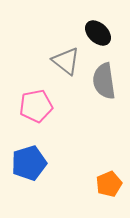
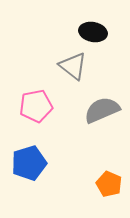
black ellipse: moved 5 px left, 1 px up; rotated 32 degrees counterclockwise
gray triangle: moved 7 px right, 5 px down
gray semicircle: moved 2 px left, 29 px down; rotated 75 degrees clockwise
orange pentagon: rotated 25 degrees counterclockwise
